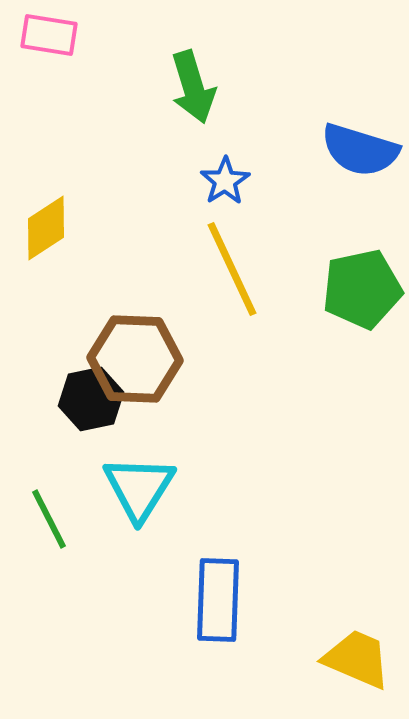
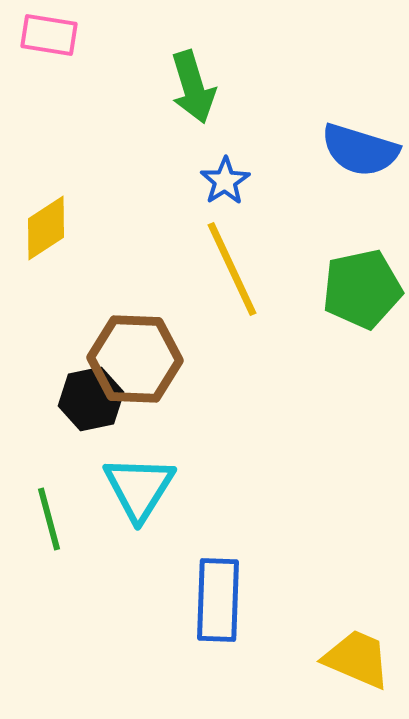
green line: rotated 12 degrees clockwise
